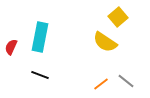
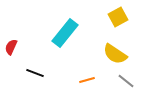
yellow square: rotated 12 degrees clockwise
cyan rectangle: moved 25 px right, 4 px up; rotated 28 degrees clockwise
yellow semicircle: moved 10 px right, 12 px down
black line: moved 5 px left, 2 px up
orange line: moved 14 px left, 4 px up; rotated 21 degrees clockwise
